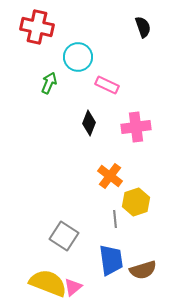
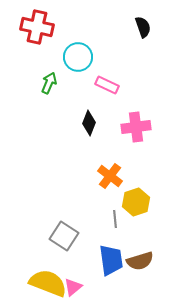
brown semicircle: moved 3 px left, 9 px up
